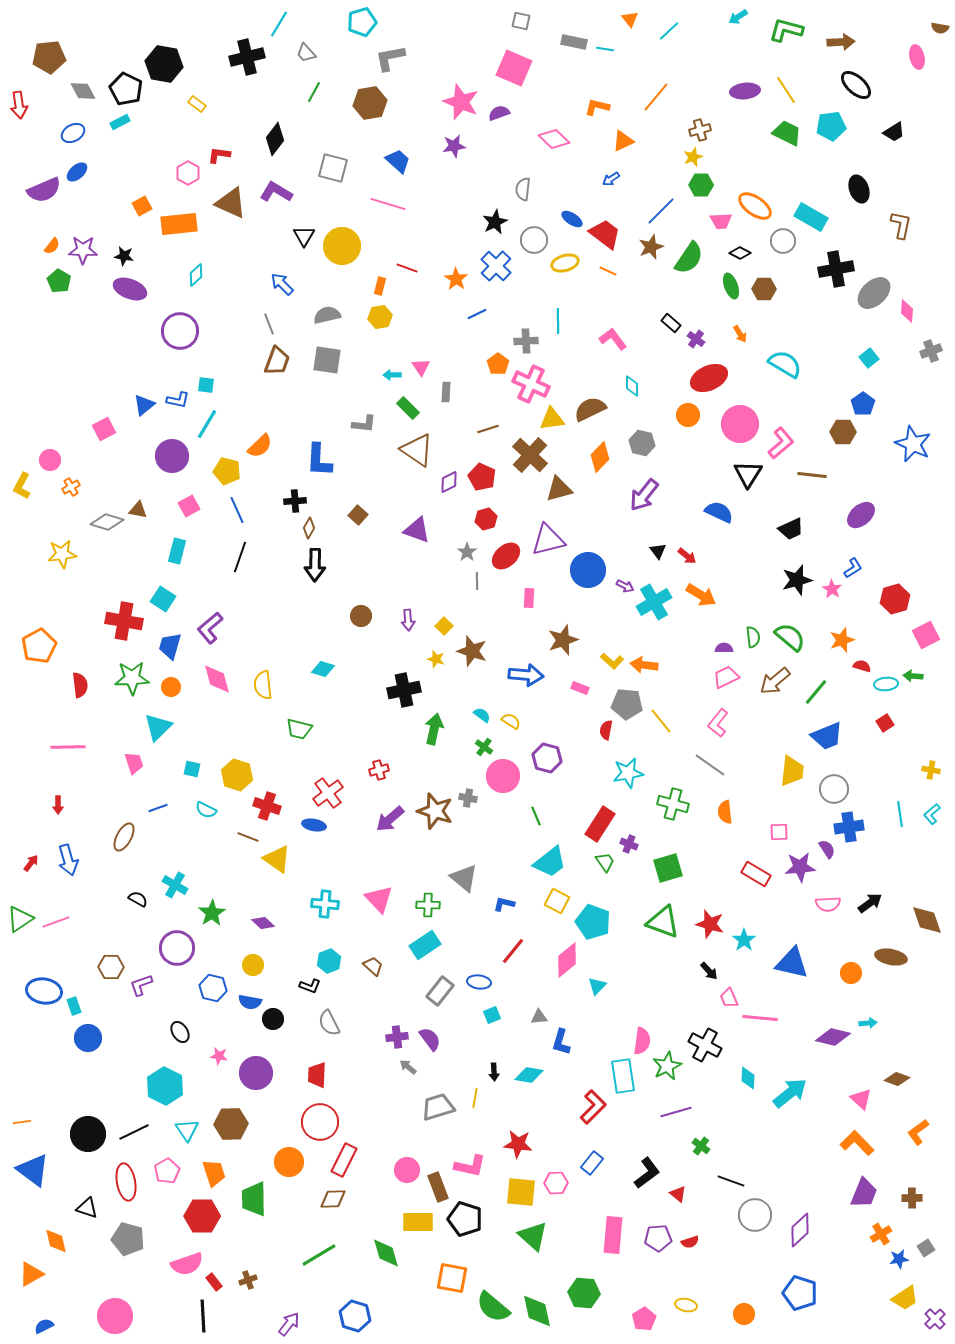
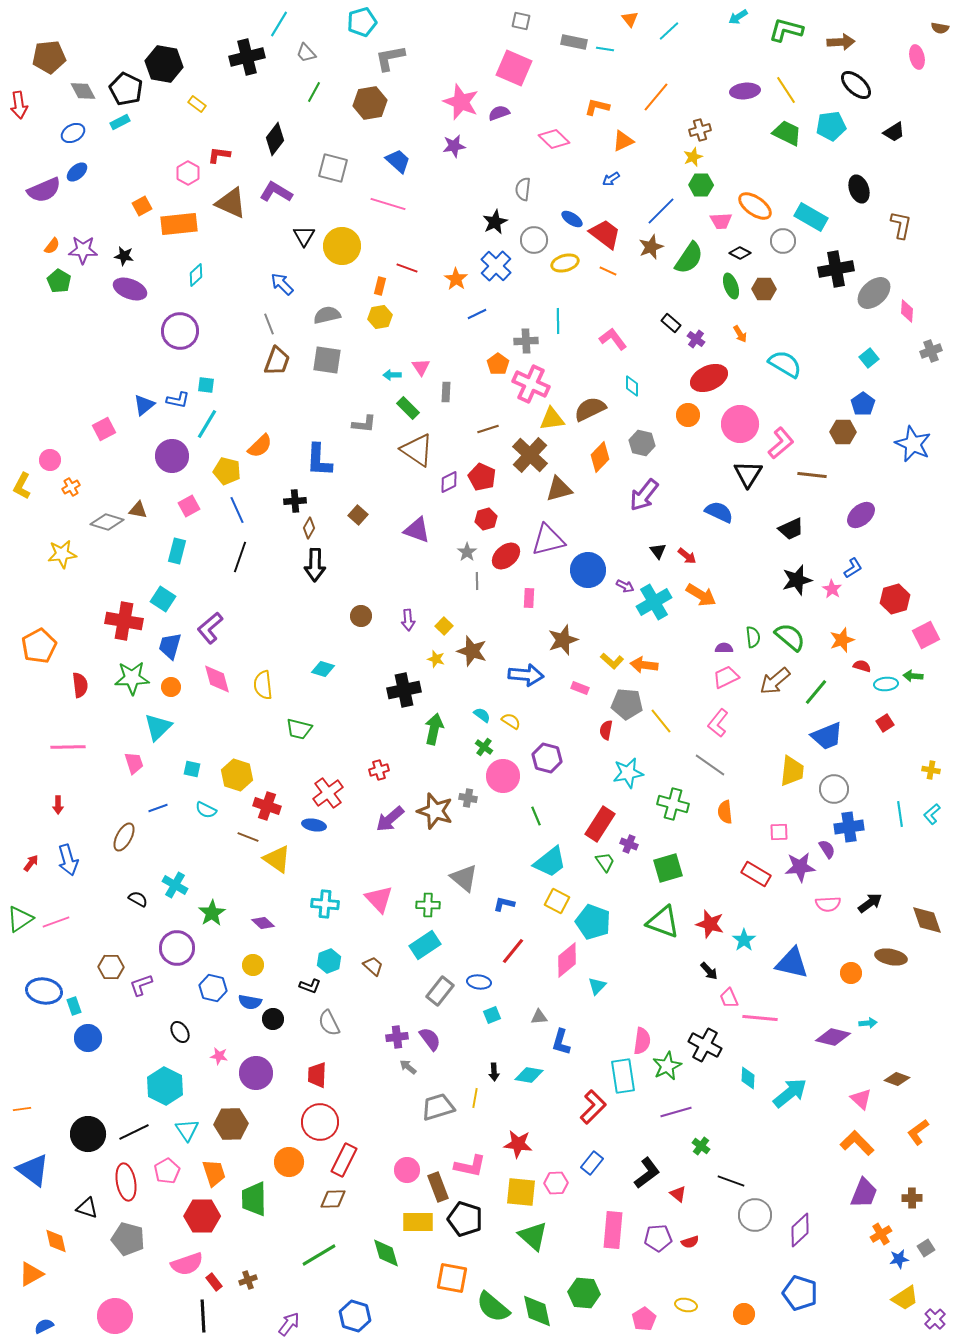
orange line at (22, 1122): moved 13 px up
pink rectangle at (613, 1235): moved 5 px up
